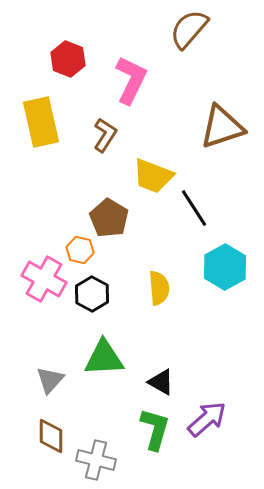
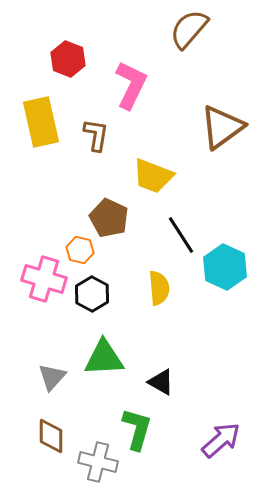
pink L-shape: moved 5 px down
brown triangle: rotated 18 degrees counterclockwise
brown L-shape: moved 9 px left; rotated 24 degrees counterclockwise
black line: moved 13 px left, 27 px down
brown pentagon: rotated 6 degrees counterclockwise
cyan hexagon: rotated 6 degrees counterclockwise
pink cross: rotated 12 degrees counterclockwise
gray triangle: moved 2 px right, 3 px up
purple arrow: moved 14 px right, 21 px down
green L-shape: moved 18 px left
gray cross: moved 2 px right, 2 px down
